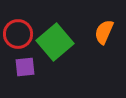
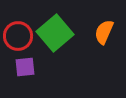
red circle: moved 2 px down
green square: moved 9 px up
